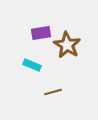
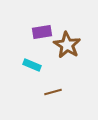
purple rectangle: moved 1 px right, 1 px up
